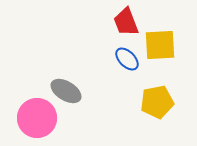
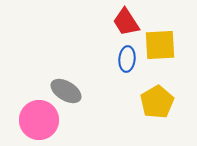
red trapezoid: rotated 12 degrees counterclockwise
blue ellipse: rotated 50 degrees clockwise
yellow pentagon: rotated 20 degrees counterclockwise
pink circle: moved 2 px right, 2 px down
